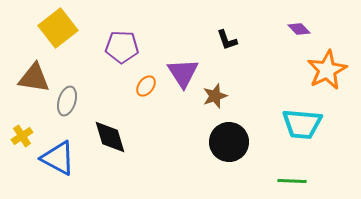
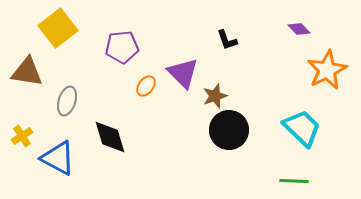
purple pentagon: rotated 8 degrees counterclockwise
purple triangle: rotated 12 degrees counterclockwise
brown triangle: moved 7 px left, 6 px up
cyan trapezoid: moved 4 px down; rotated 141 degrees counterclockwise
black circle: moved 12 px up
green line: moved 2 px right
